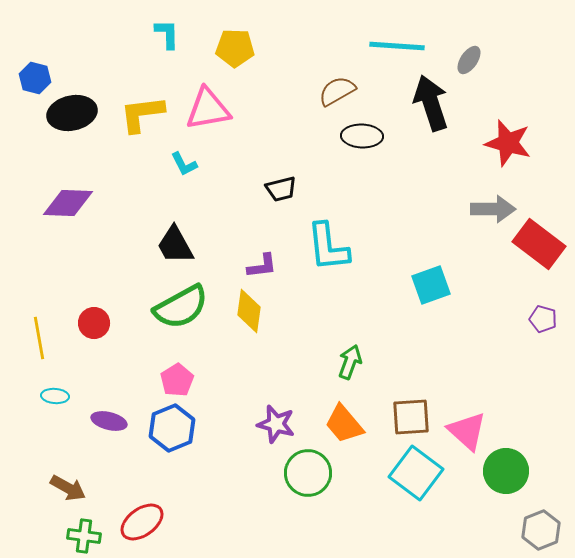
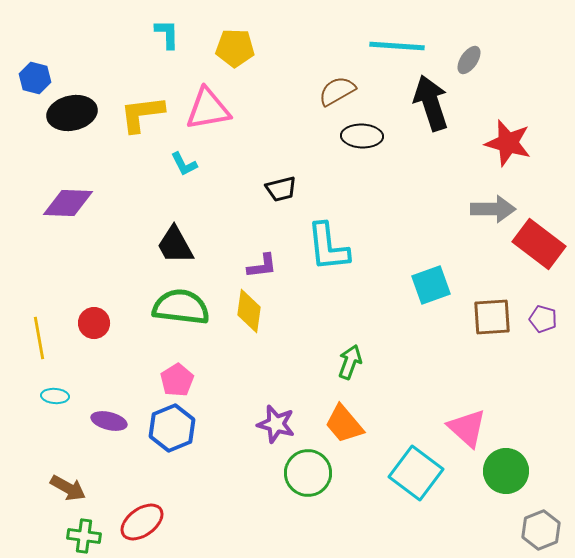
green semicircle at (181, 307): rotated 144 degrees counterclockwise
brown square at (411, 417): moved 81 px right, 100 px up
pink triangle at (467, 431): moved 3 px up
